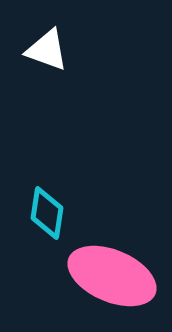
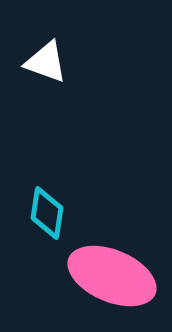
white triangle: moved 1 px left, 12 px down
